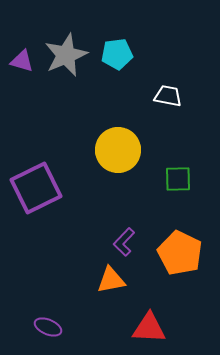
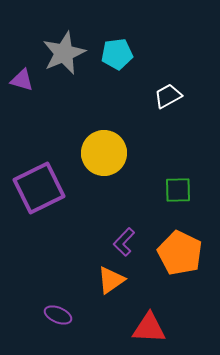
gray star: moved 2 px left, 2 px up
purple triangle: moved 19 px down
white trapezoid: rotated 40 degrees counterclockwise
yellow circle: moved 14 px left, 3 px down
green square: moved 11 px down
purple square: moved 3 px right
orange triangle: rotated 24 degrees counterclockwise
purple ellipse: moved 10 px right, 12 px up
